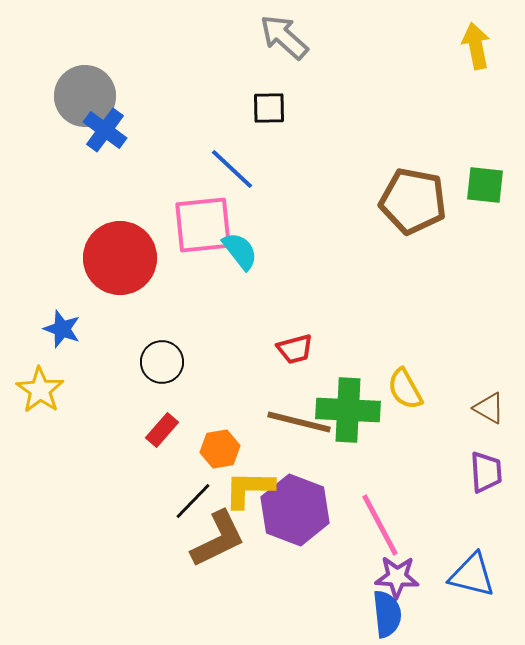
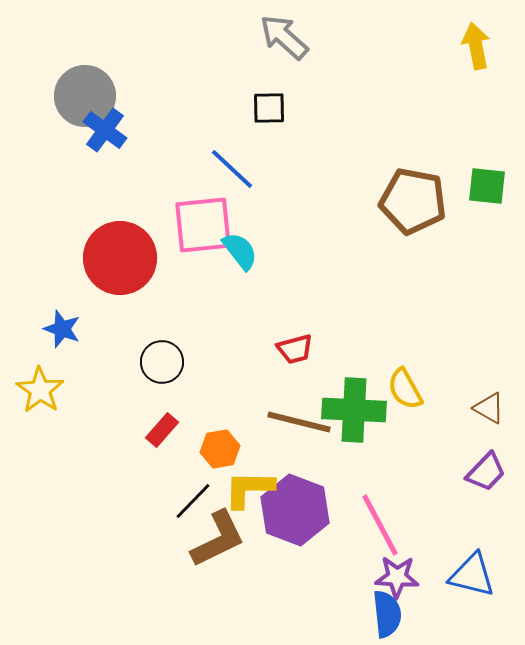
green square: moved 2 px right, 1 px down
green cross: moved 6 px right
purple trapezoid: rotated 48 degrees clockwise
